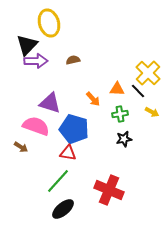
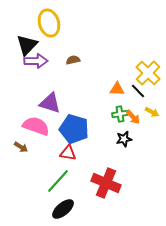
orange arrow: moved 40 px right, 18 px down
red cross: moved 3 px left, 7 px up
